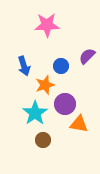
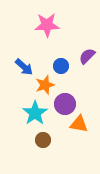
blue arrow: moved 1 px down; rotated 30 degrees counterclockwise
